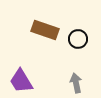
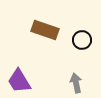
black circle: moved 4 px right, 1 px down
purple trapezoid: moved 2 px left
